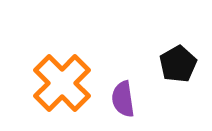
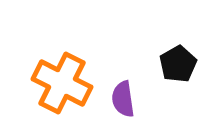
orange cross: rotated 18 degrees counterclockwise
